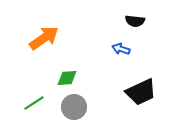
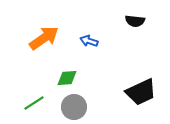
blue arrow: moved 32 px left, 8 px up
